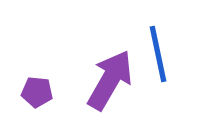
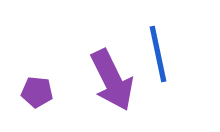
purple arrow: moved 2 px right; rotated 124 degrees clockwise
